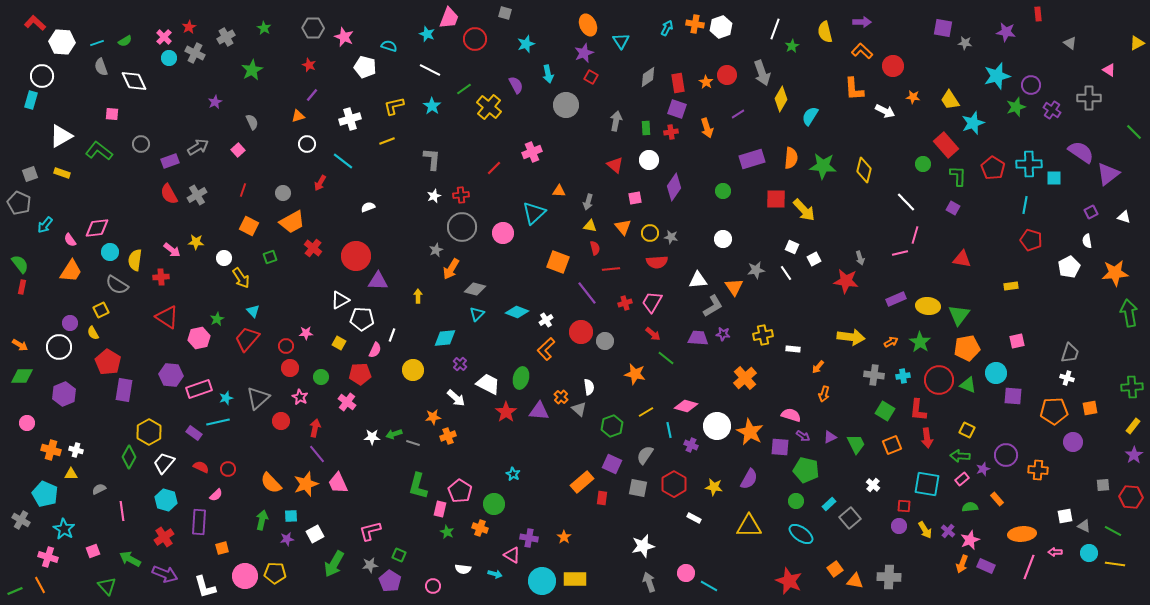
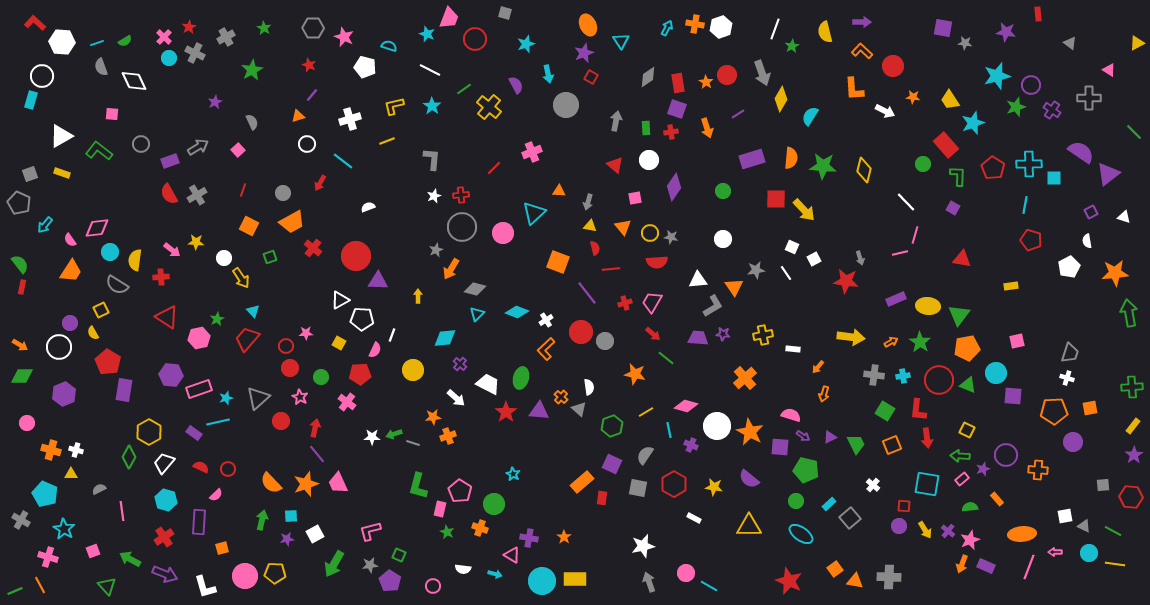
purple semicircle at (749, 479): rotated 100 degrees clockwise
